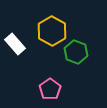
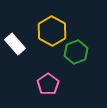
green hexagon: rotated 20 degrees clockwise
pink pentagon: moved 2 px left, 5 px up
